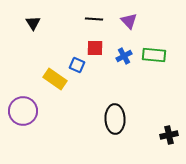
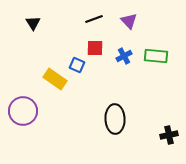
black line: rotated 24 degrees counterclockwise
green rectangle: moved 2 px right, 1 px down
